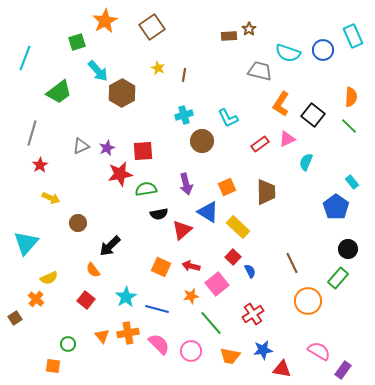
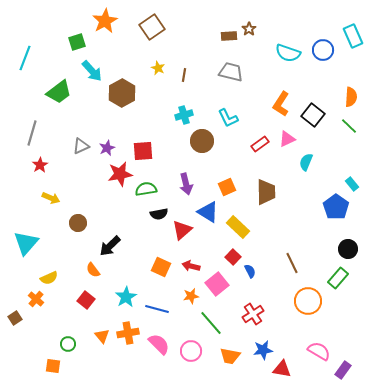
cyan arrow at (98, 71): moved 6 px left
gray trapezoid at (260, 71): moved 29 px left, 1 px down
cyan rectangle at (352, 182): moved 2 px down
